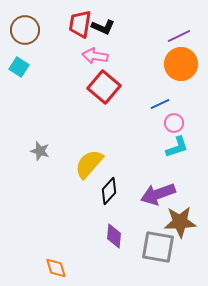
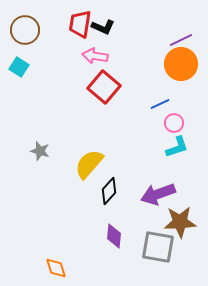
purple line: moved 2 px right, 4 px down
